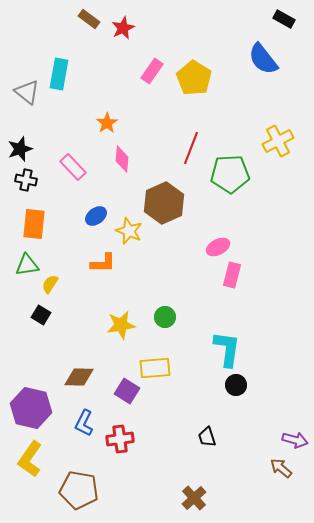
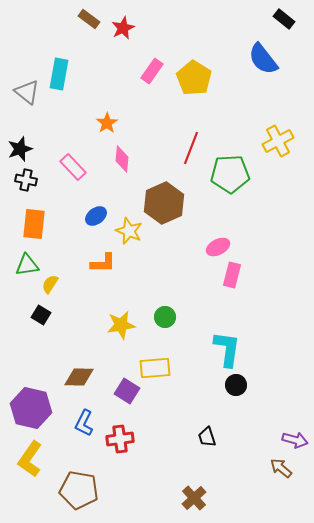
black rectangle at (284, 19): rotated 10 degrees clockwise
